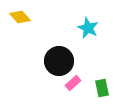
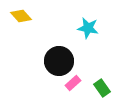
yellow diamond: moved 1 px right, 1 px up
cyan star: rotated 15 degrees counterclockwise
green rectangle: rotated 24 degrees counterclockwise
